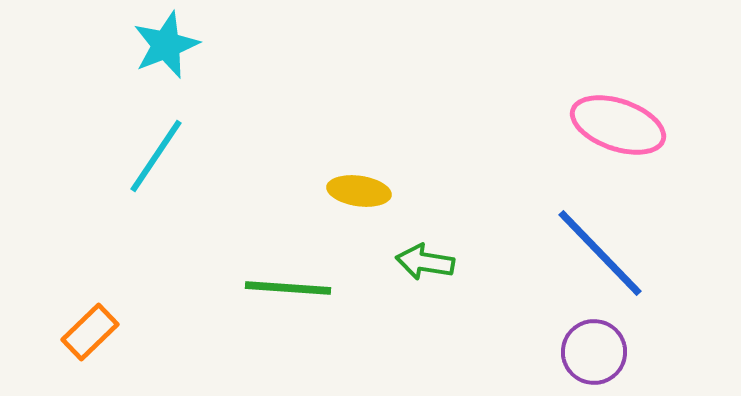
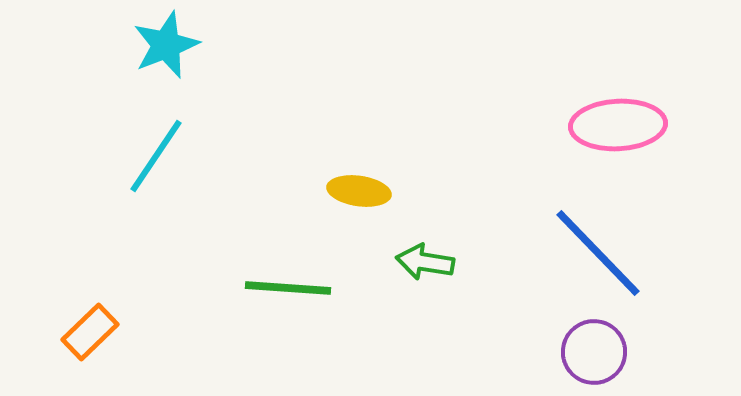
pink ellipse: rotated 22 degrees counterclockwise
blue line: moved 2 px left
